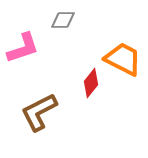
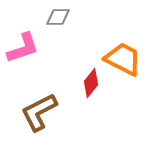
gray diamond: moved 5 px left, 3 px up
